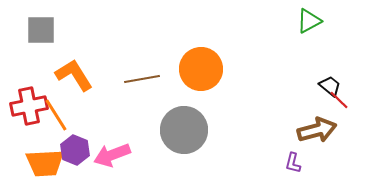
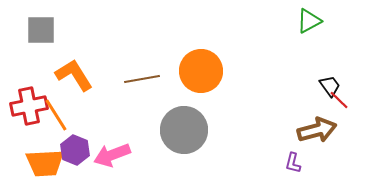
orange circle: moved 2 px down
black trapezoid: rotated 15 degrees clockwise
